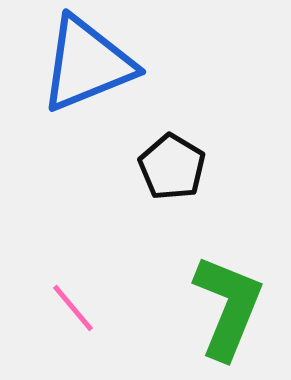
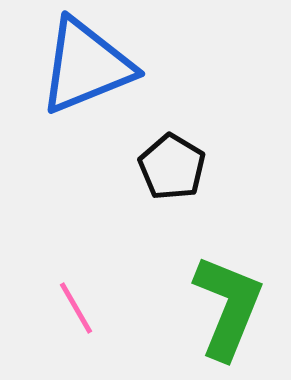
blue triangle: moved 1 px left, 2 px down
pink line: moved 3 px right; rotated 10 degrees clockwise
